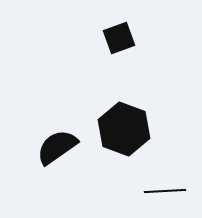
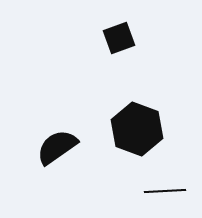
black hexagon: moved 13 px right
